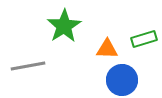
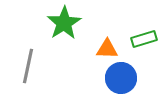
green star: moved 3 px up
gray line: rotated 68 degrees counterclockwise
blue circle: moved 1 px left, 2 px up
